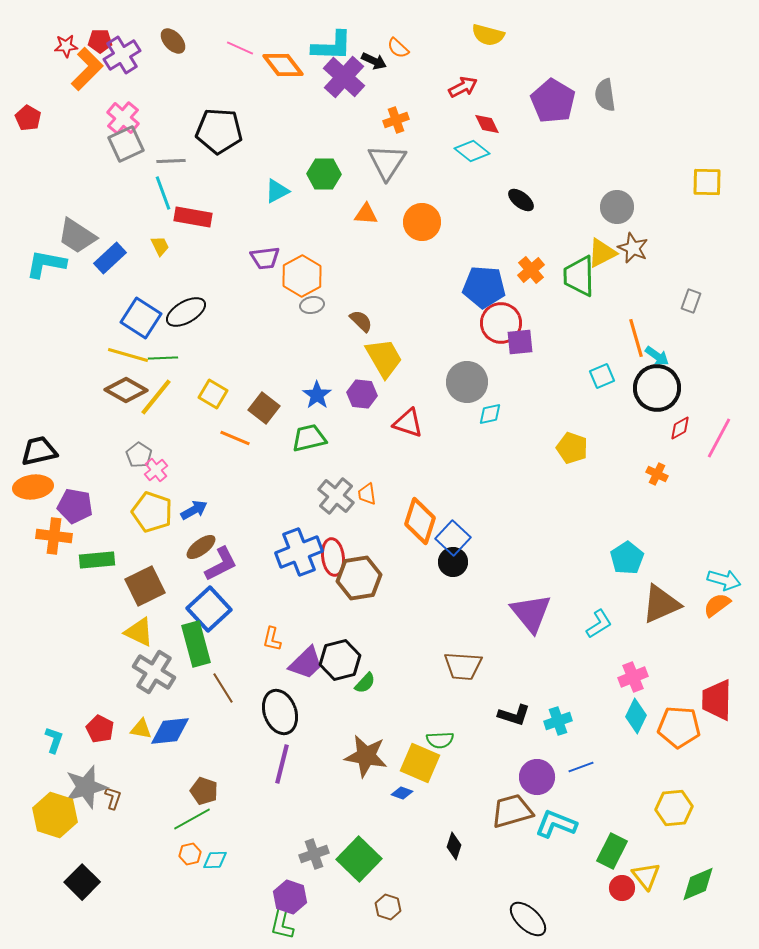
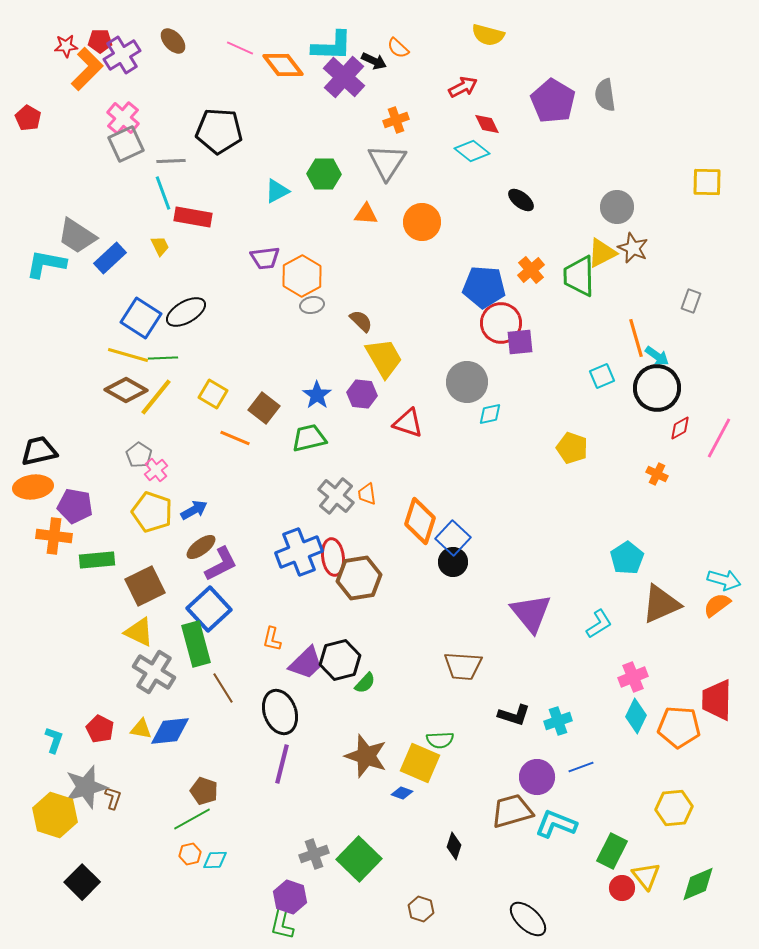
brown star at (366, 756): rotated 9 degrees clockwise
brown hexagon at (388, 907): moved 33 px right, 2 px down
